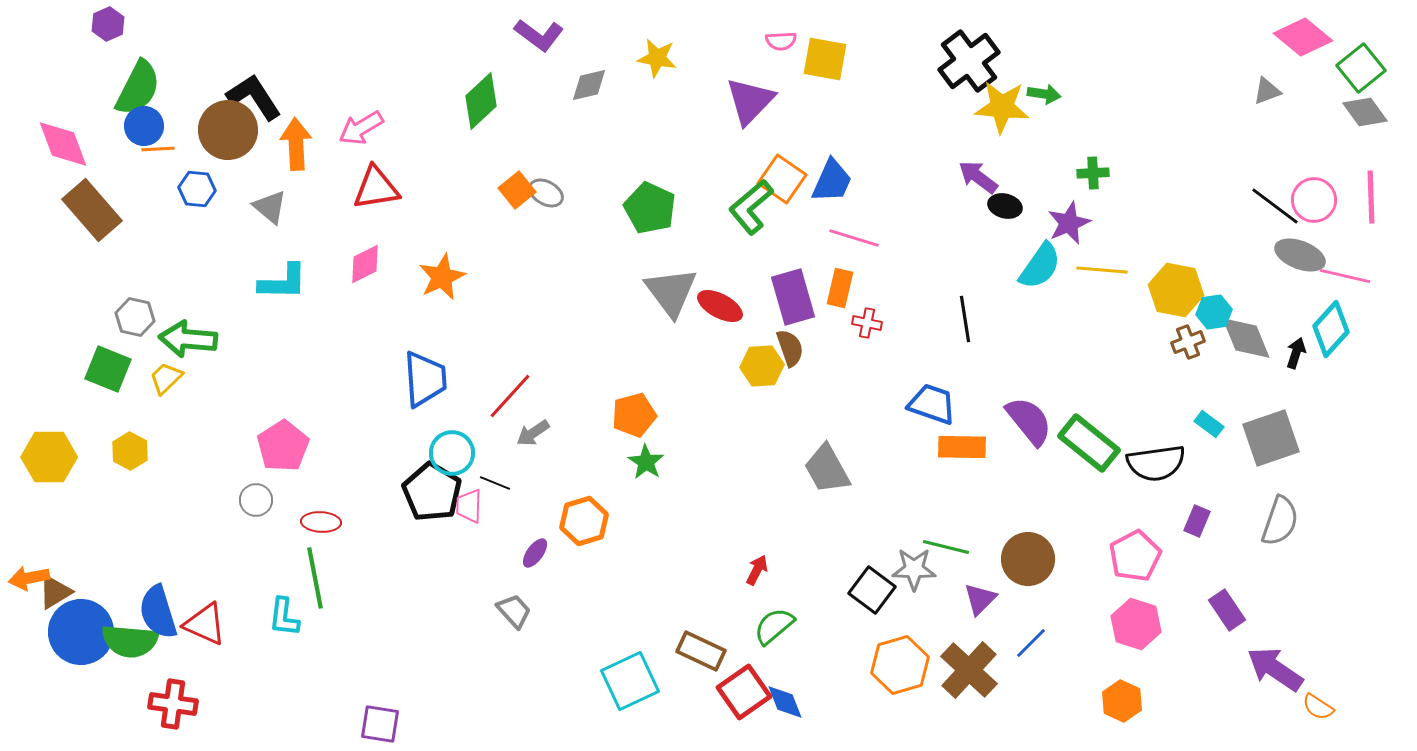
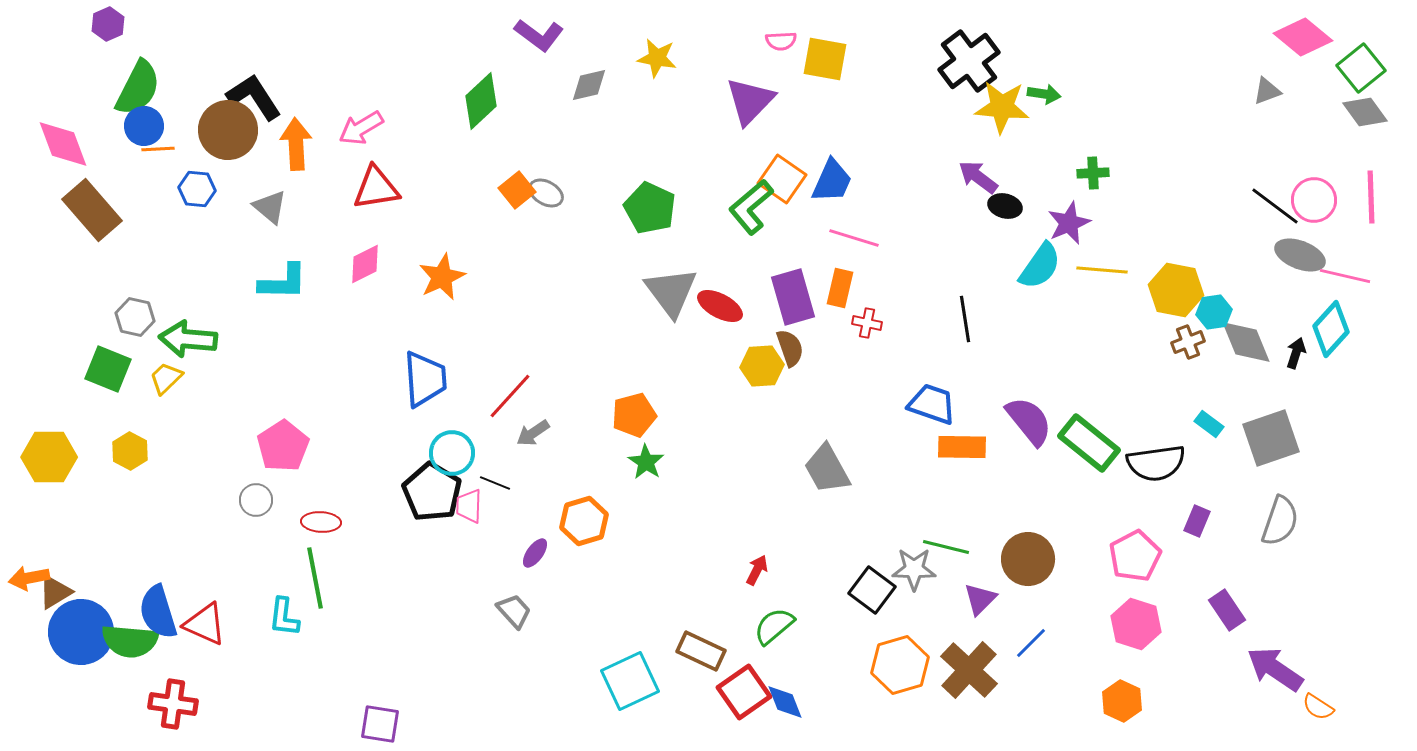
gray diamond at (1246, 338): moved 4 px down
